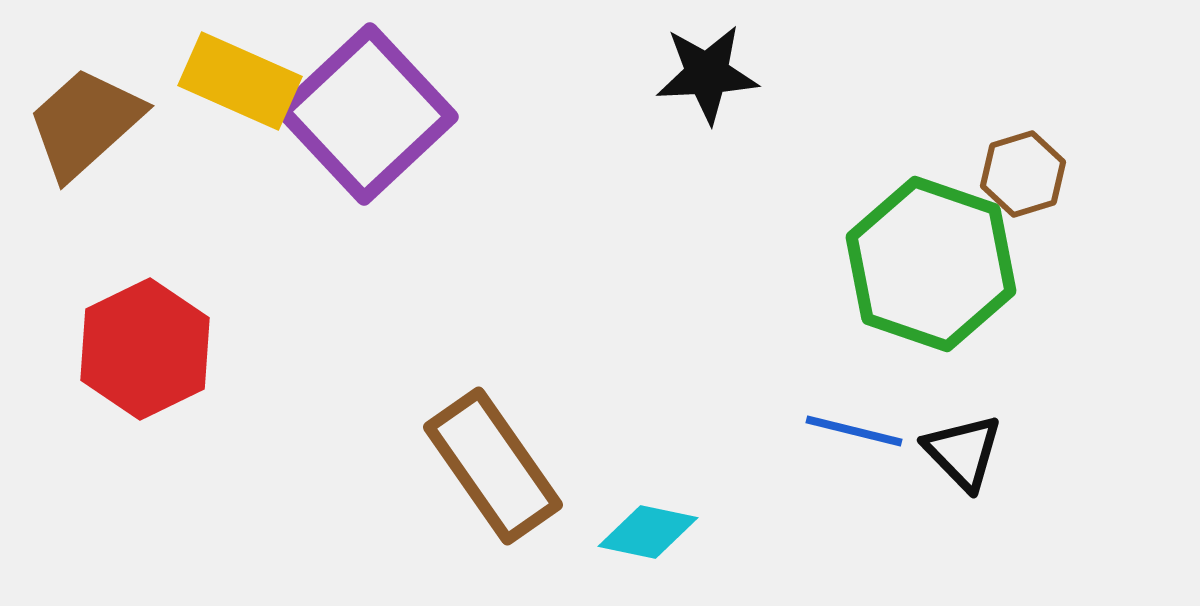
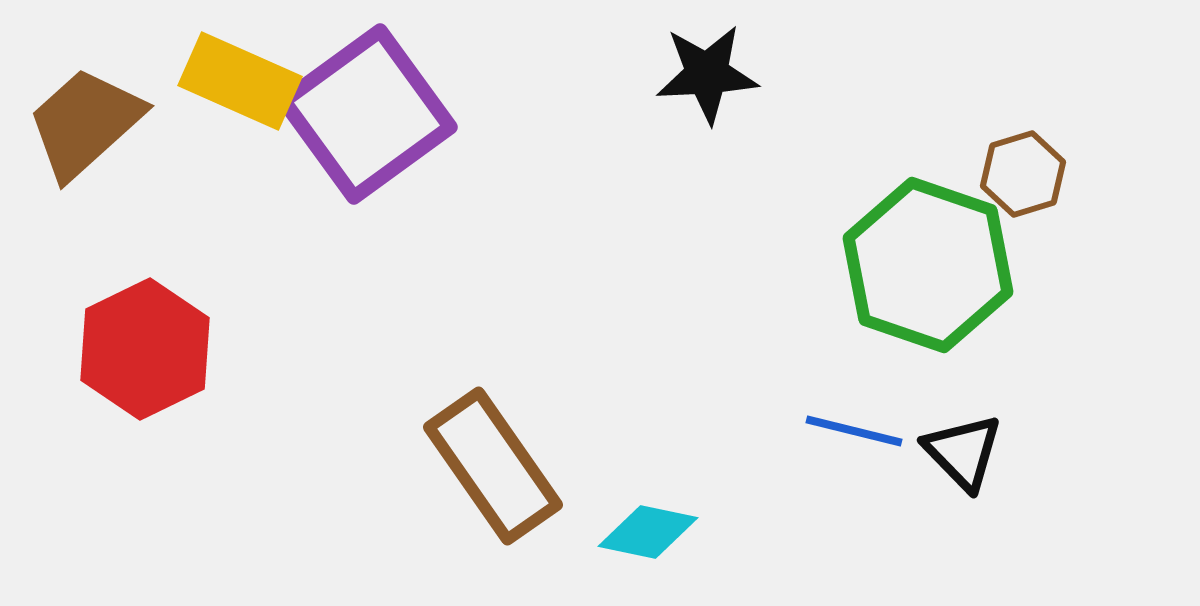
purple square: rotated 7 degrees clockwise
green hexagon: moved 3 px left, 1 px down
